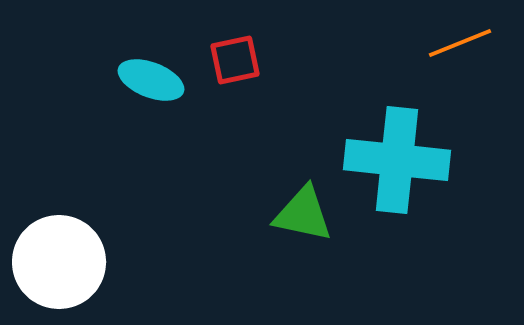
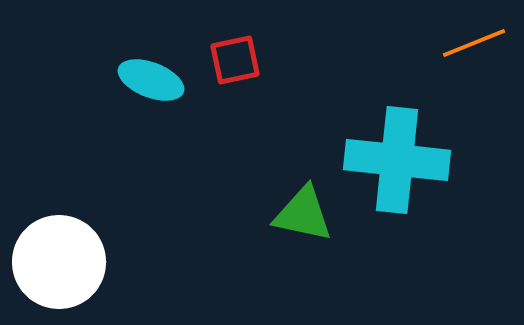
orange line: moved 14 px right
